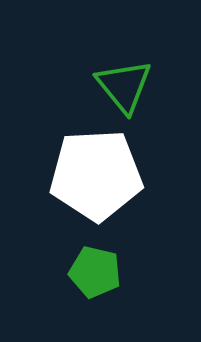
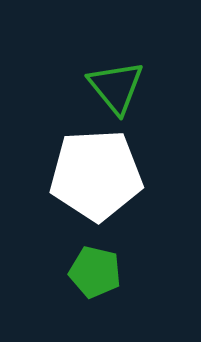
green triangle: moved 8 px left, 1 px down
